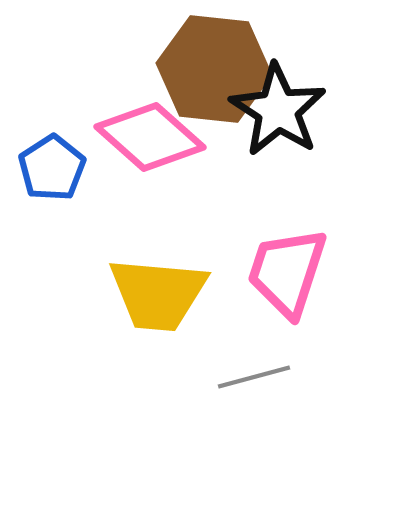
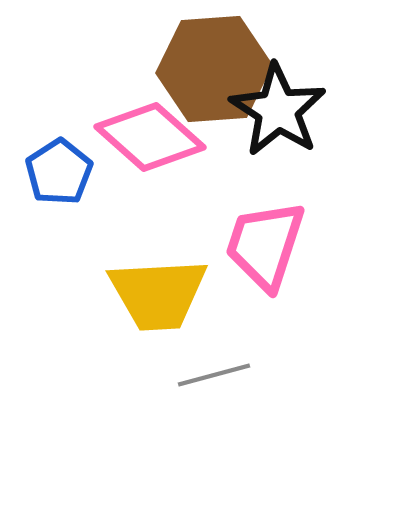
brown hexagon: rotated 10 degrees counterclockwise
blue pentagon: moved 7 px right, 4 px down
pink trapezoid: moved 22 px left, 27 px up
yellow trapezoid: rotated 8 degrees counterclockwise
gray line: moved 40 px left, 2 px up
